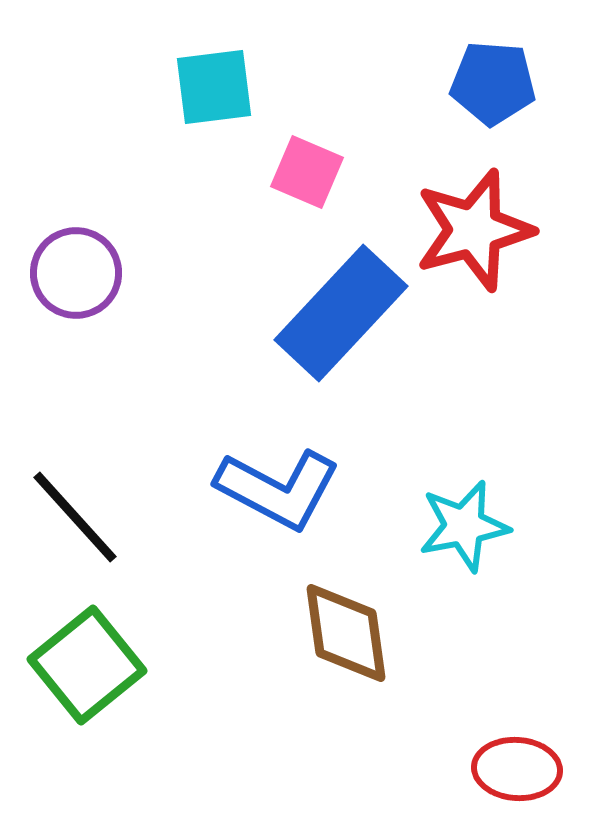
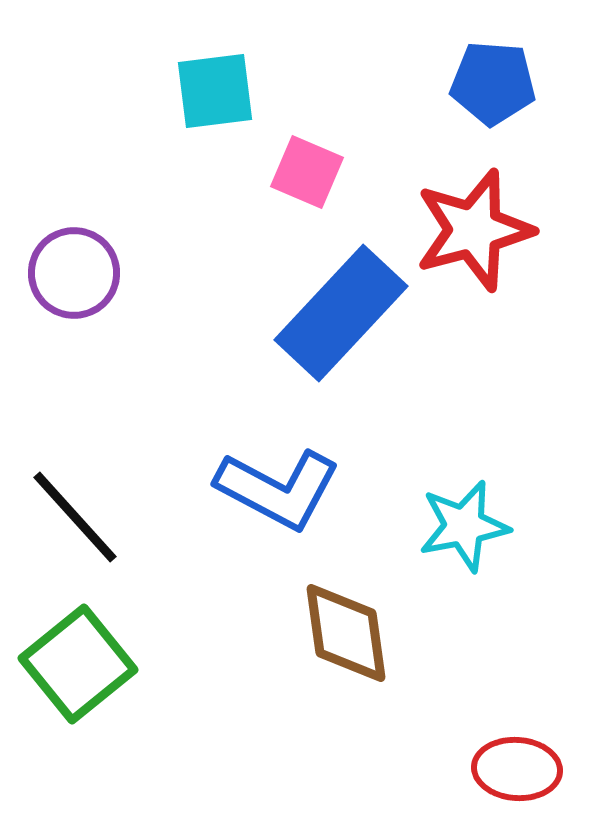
cyan square: moved 1 px right, 4 px down
purple circle: moved 2 px left
green square: moved 9 px left, 1 px up
